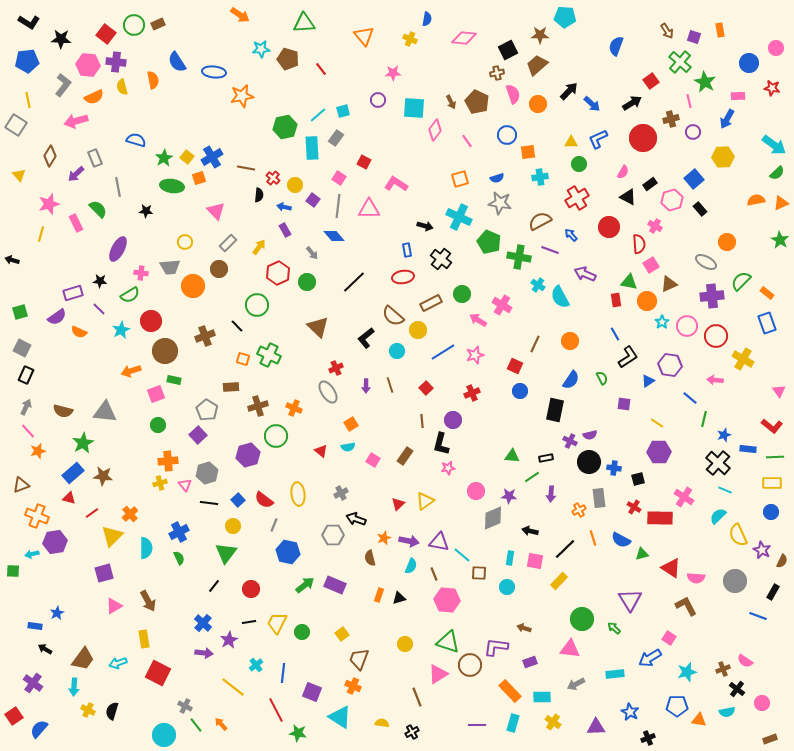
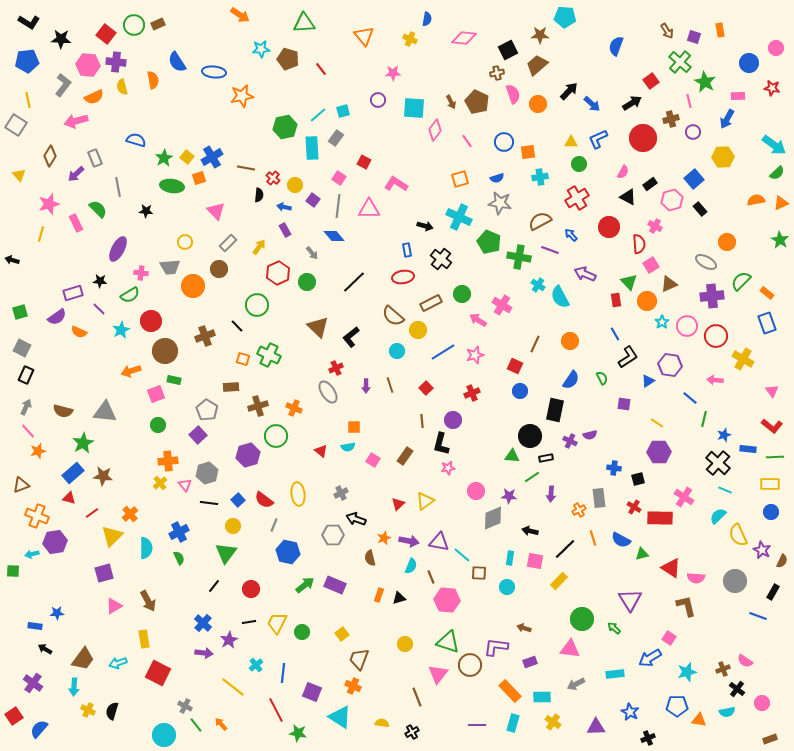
blue circle at (507, 135): moved 3 px left, 7 px down
green triangle at (629, 282): rotated 36 degrees clockwise
black L-shape at (366, 338): moved 15 px left, 1 px up
pink triangle at (779, 391): moved 7 px left
orange square at (351, 424): moved 3 px right, 3 px down; rotated 32 degrees clockwise
black circle at (589, 462): moved 59 px left, 26 px up
yellow cross at (160, 483): rotated 24 degrees counterclockwise
yellow rectangle at (772, 483): moved 2 px left, 1 px down
brown line at (434, 574): moved 3 px left, 3 px down
brown L-shape at (686, 606): rotated 15 degrees clockwise
blue star at (57, 613): rotated 24 degrees clockwise
pink triangle at (438, 674): rotated 20 degrees counterclockwise
